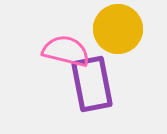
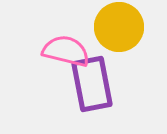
yellow circle: moved 1 px right, 2 px up
